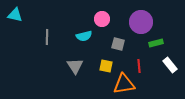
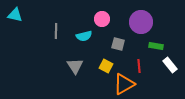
gray line: moved 9 px right, 6 px up
green rectangle: moved 3 px down; rotated 24 degrees clockwise
yellow square: rotated 16 degrees clockwise
orange triangle: rotated 20 degrees counterclockwise
